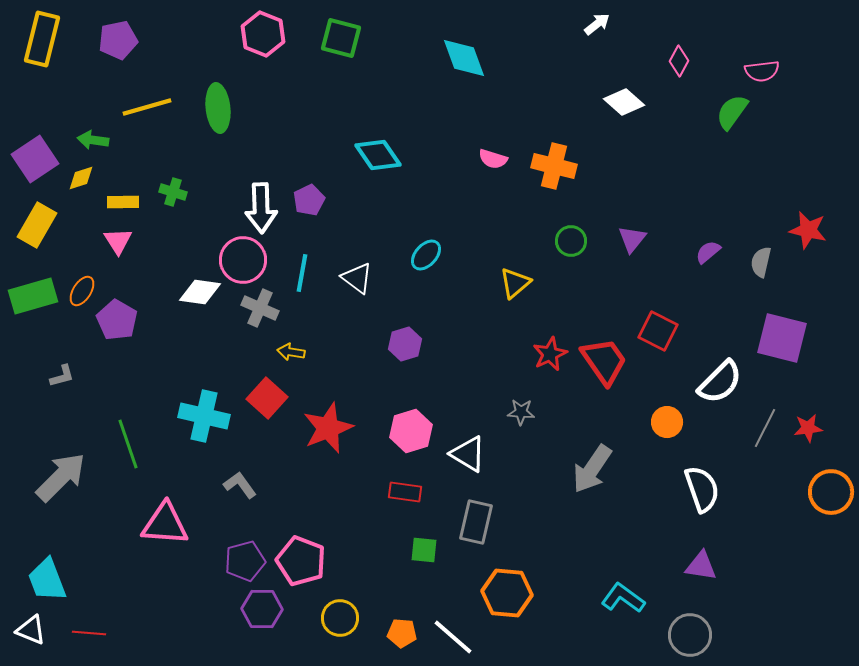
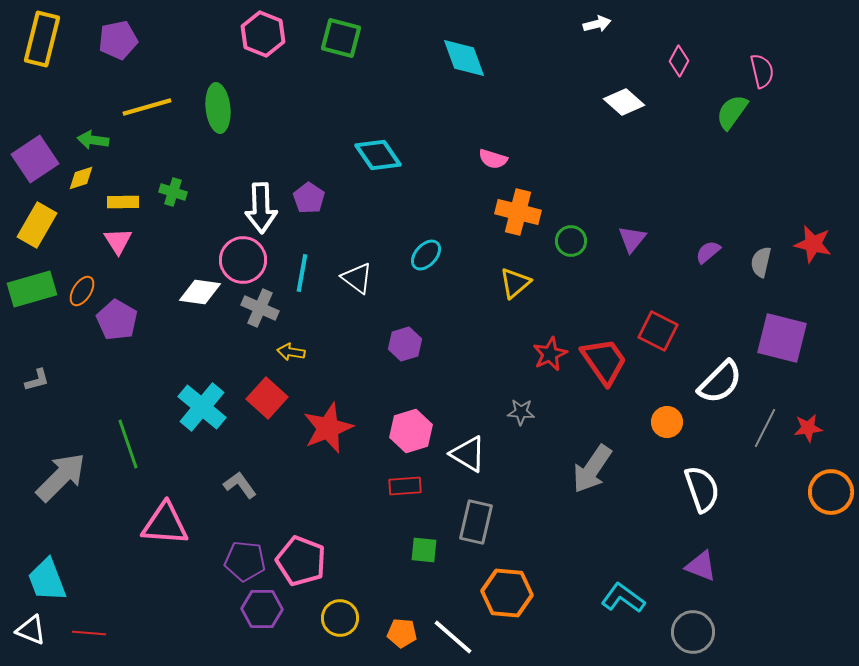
white arrow at (597, 24): rotated 24 degrees clockwise
pink semicircle at (762, 71): rotated 96 degrees counterclockwise
orange cross at (554, 166): moved 36 px left, 46 px down
purple pentagon at (309, 200): moved 2 px up; rotated 12 degrees counterclockwise
red star at (808, 230): moved 5 px right, 14 px down
green rectangle at (33, 296): moved 1 px left, 7 px up
gray L-shape at (62, 376): moved 25 px left, 4 px down
cyan cross at (204, 416): moved 2 px left, 9 px up; rotated 27 degrees clockwise
red rectangle at (405, 492): moved 6 px up; rotated 12 degrees counterclockwise
purple pentagon at (245, 561): rotated 21 degrees clockwise
purple triangle at (701, 566): rotated 12 degrees clockwise
gray circle at (690, 635): moved 3 px right, 3 px up
